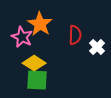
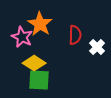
green square: moved 2 px right
